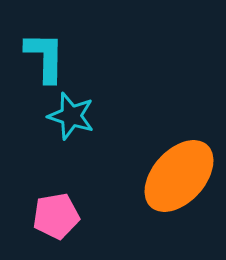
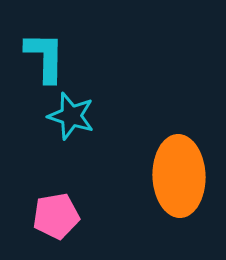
orange ellipse: rotated 44 degrees counterclockwise
